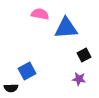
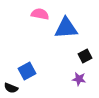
black square: moved 1 px right, 1 px down
black semicircle: rotated 24 degrees clockwise
